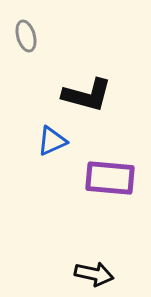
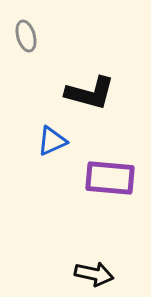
black L-shape: moved 3 px right, 2 px up
